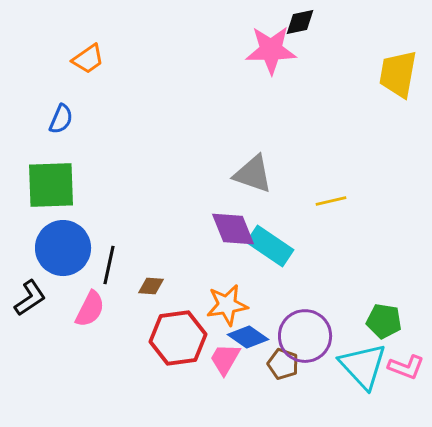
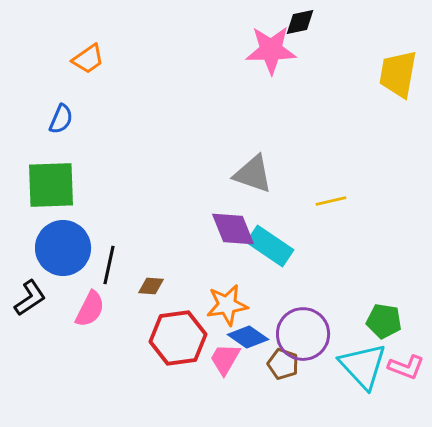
purple circle: moved 2 px left, 2 px up
